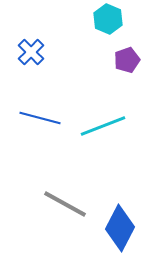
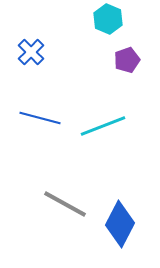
blue diamond: moved 4 px up
